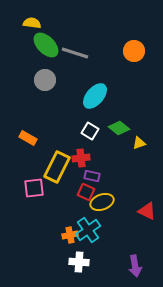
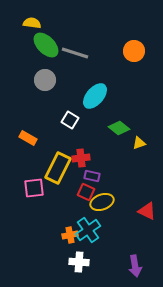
white square: moved 20 px left, 11 px up
yellow rectangle: moved 1 px right, 1 px down
